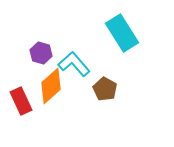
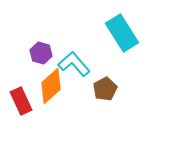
brown pentagon: rotated 15 degrees clockwise
